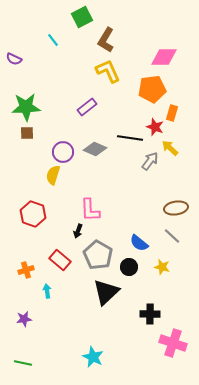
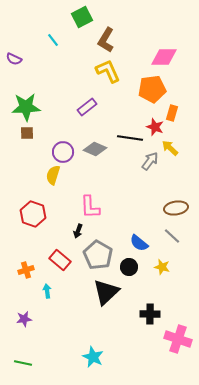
pink L-shape: moved 3 px up
pink cross: moved 5 px right, 4 px up
